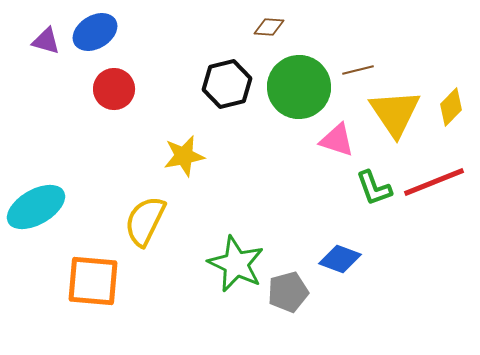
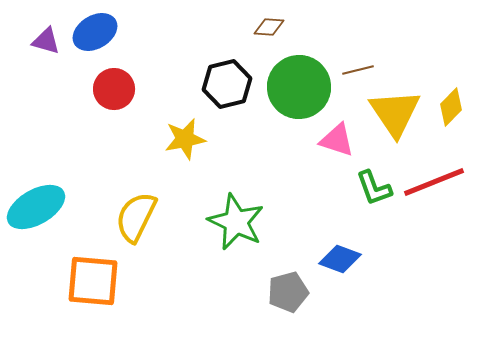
yellow star: moved 1 px right, 17 px up
yellow semicircle: moved 9 px left, 4 px up
green star: moved 42 px up
